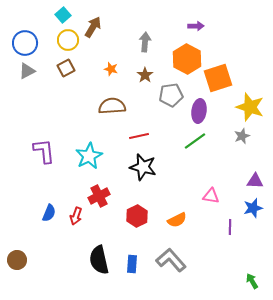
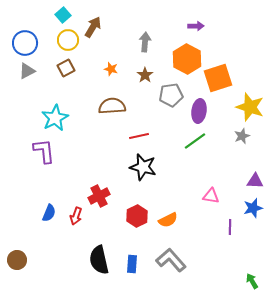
cyan star: moved 34 px left, 38 px up
orange semicircle: moved 9 px left
